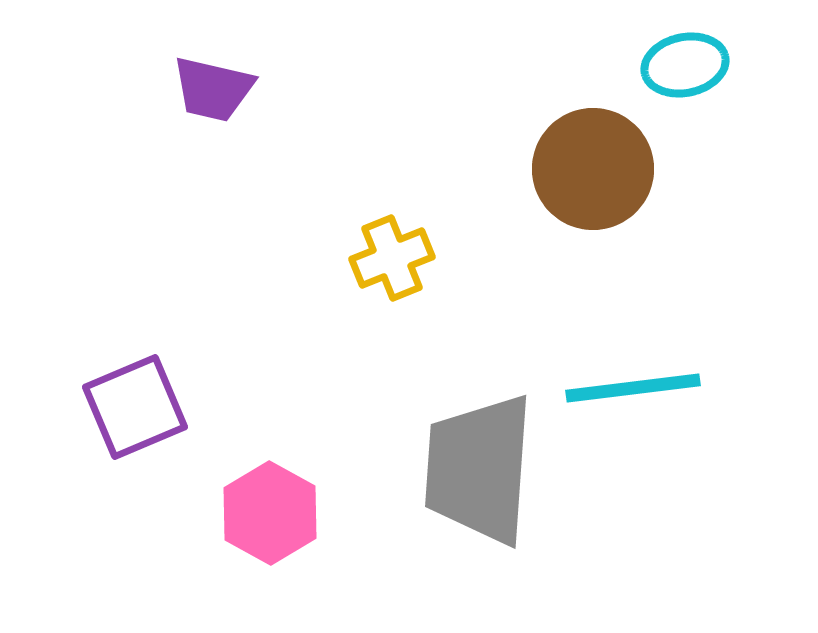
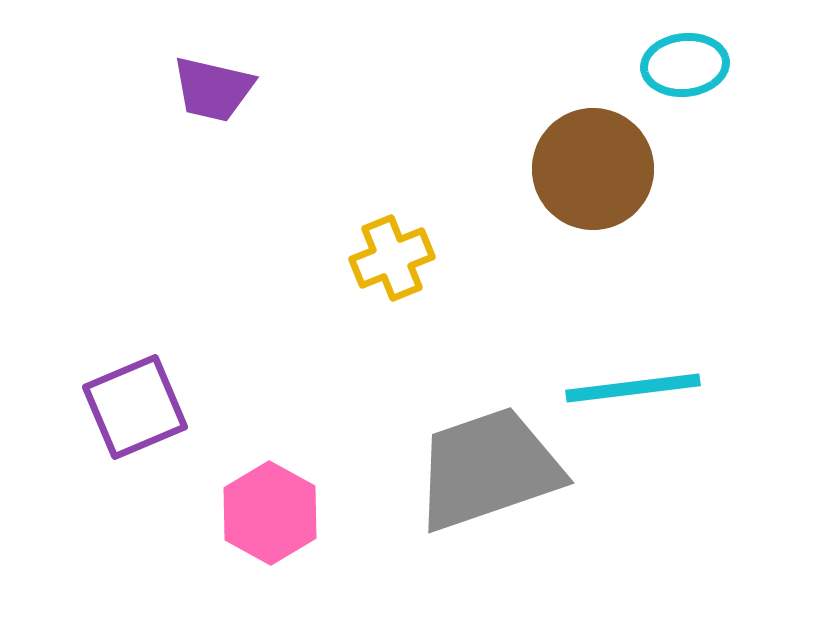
cyan ellipse: rotated 6 degrees clockwise
gray trapezoid: moved 9 px right; rotated 67 degrees clockwise
